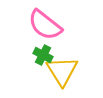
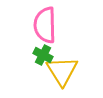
pink semicircle: rotated 51 degrees clockwise
